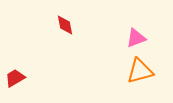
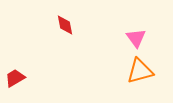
pink triangle: rotated 45 degrees counterclockwise
